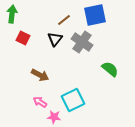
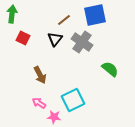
brown arrow: rotated 36 degrees clockwise
pink arrow: moved 1 px left, 1 px down
